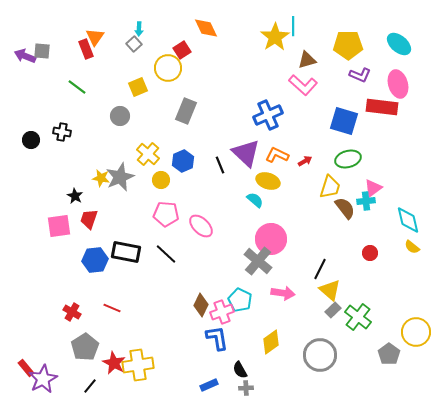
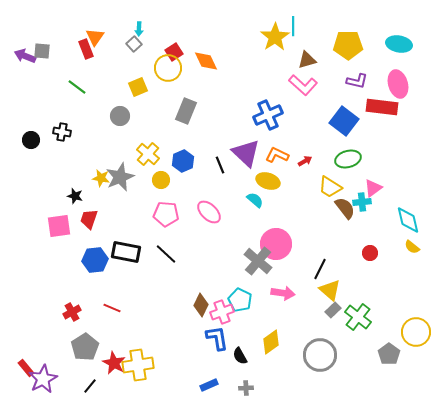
orange diamond at (206, 28): moved 33 px down
cyan ellipse at (399, 44): rotated 30 degrees counterclockwise
red square at (182, 50): moved 8 px left, 2 px down
purple L-shape at (360, 75): moved 3 px left, 6 px down; rotated 10 degrees counterclockwise
blue square at (344, 121): rotated 20 degrees clockwise
yellow trapezoid at (330, 187): rotated 105 degrees clockwise
black star at (75, 196): rotated 14 degrees counterclockwise
cyan cross at (366, 201): moved 4 px left, 1 px down
pink ellipse at (201, 226): moved 8 px right, 14 px up
pink circle at (271, 239): moved 5 px right, 5 px down
red cross at (72, 312): rotated 30 degrees clockwise
black semicircle at (240, 370): moved 14 px up
